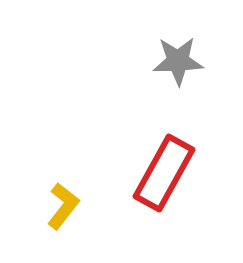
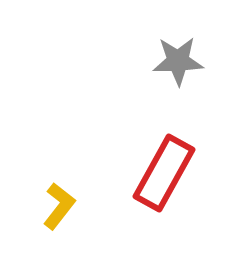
yellow L-shape: moved 4 px left
